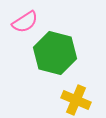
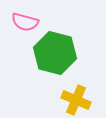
pink semicircle: rotated 48 degrees clockwise
